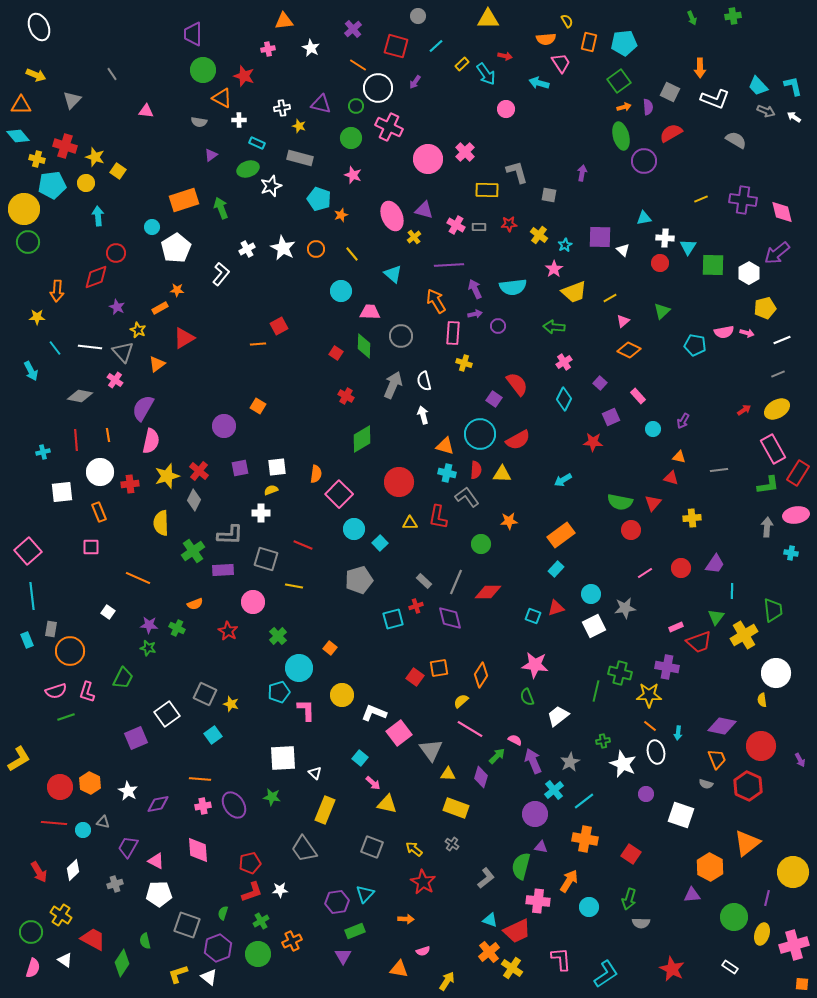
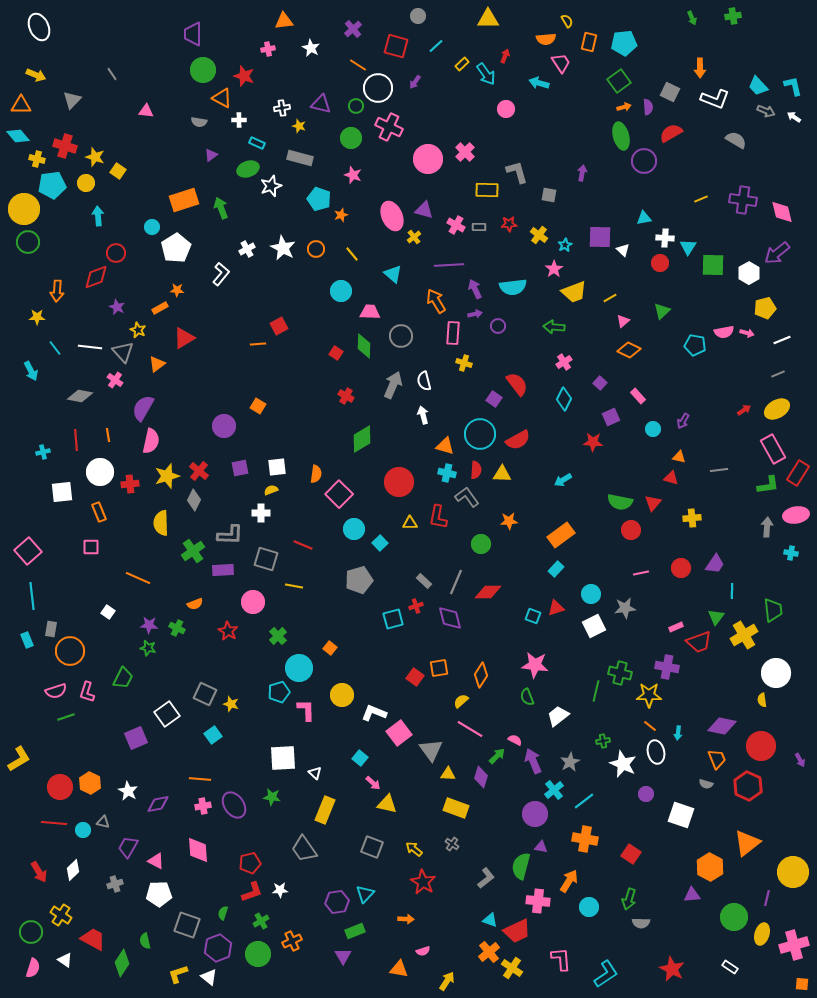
red arrow at (505, 56): rotated 80 degrees counterclockwise
pink line at (645, 573): moved 4 px left; rotated 21 degrees clockwise
